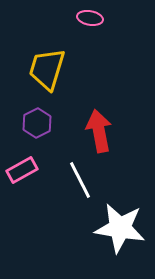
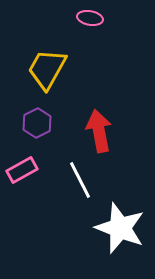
yellow trapezoid: rotated 12 degrees clockwise
white star: rotated 12 degrees clockwise
